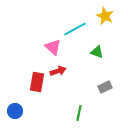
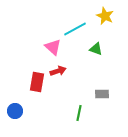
green triangle: moved 1 px left, 3 px up
gray rectangle: moved 3 px left, 7 px down; rotated 24 degrees clockwise
